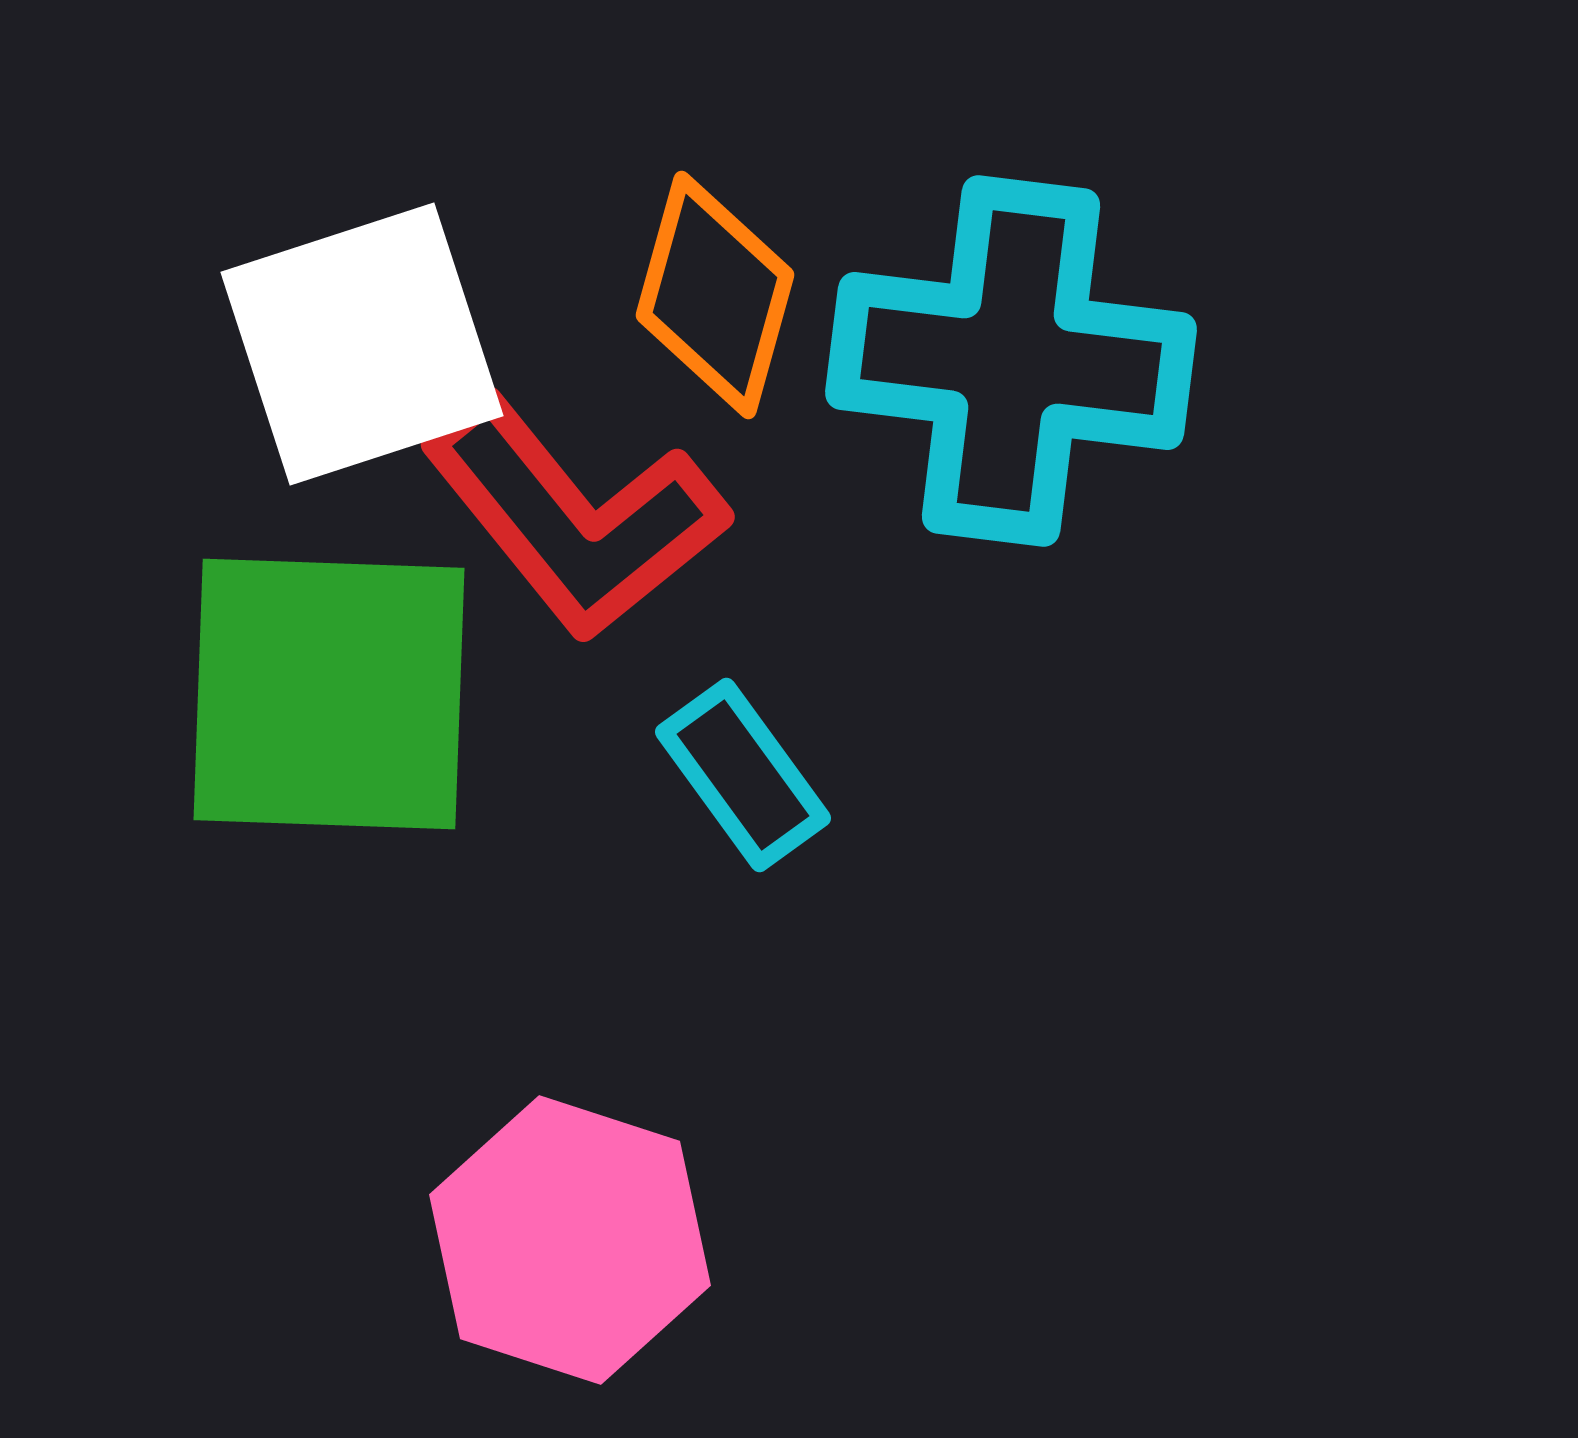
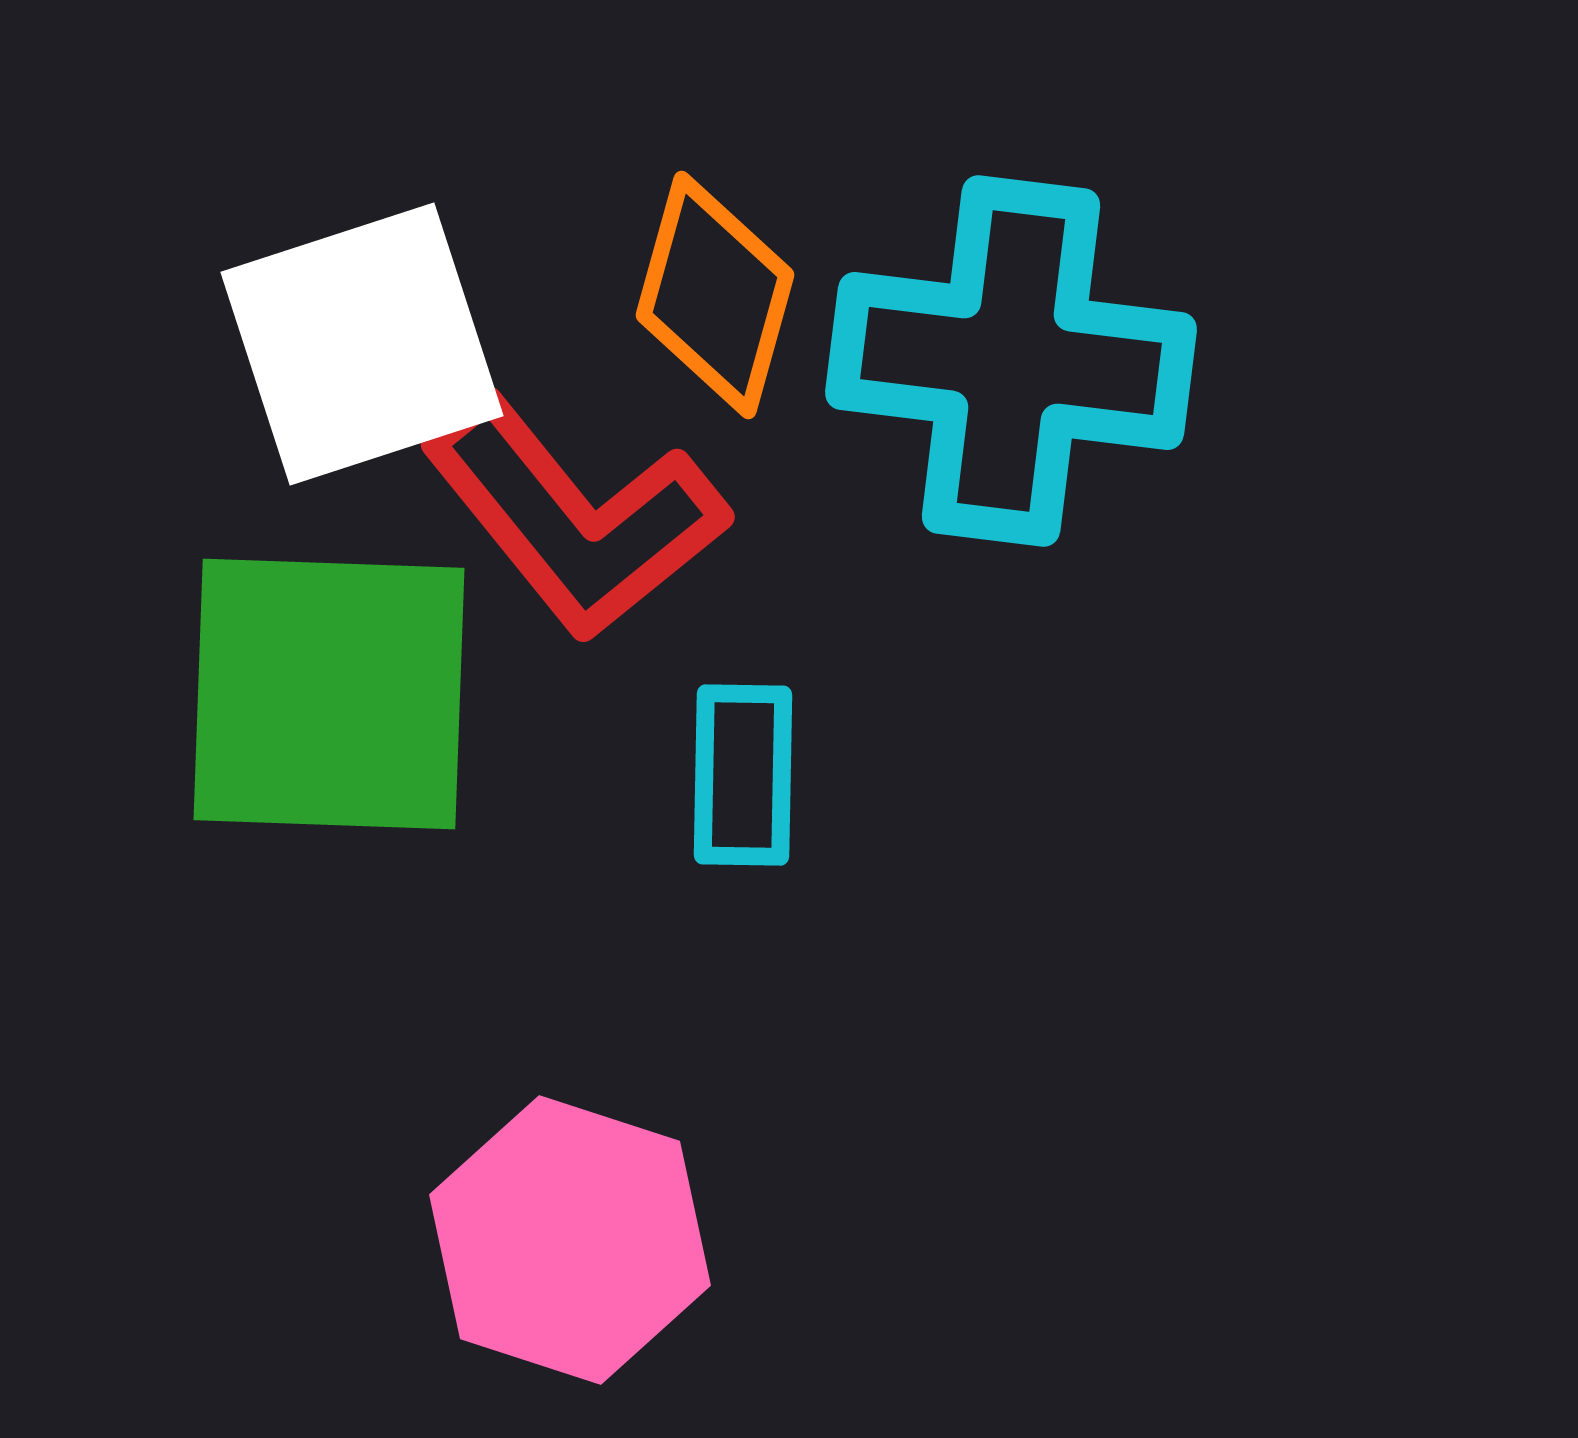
cyan rectangle: rotated 37 degrees clockwise
